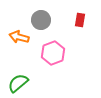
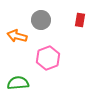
orange arrow: moved 2 px left, 1 px up
pink hexagon: moved 5 px left, 5 px down
green semicircle: rotated 35 degrees clockwise
